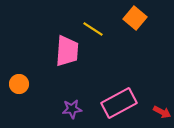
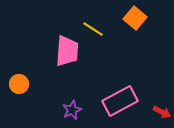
pink rectangle: moved 1 px right, 2 px up
purple star: moved 1 px down; rotated 18 degrees counterclockwise
